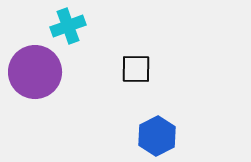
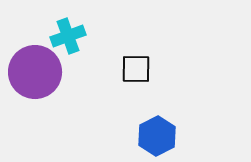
cyan cross: moved 10 px down
